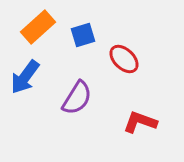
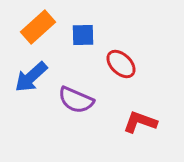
blue square: rotated 15 degrees clockwise
red ellipse: moved 3 px left, 5 px down
blue arrow: moved 6 px right; rotated 12 degrees clockwise
purple semicircle: moved 1 px left, 2 px down; rotated 81 degrees clockwise
